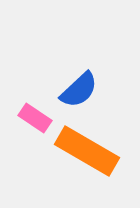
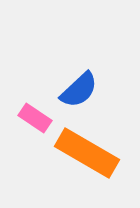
orange rectangle: moved 2 px down
